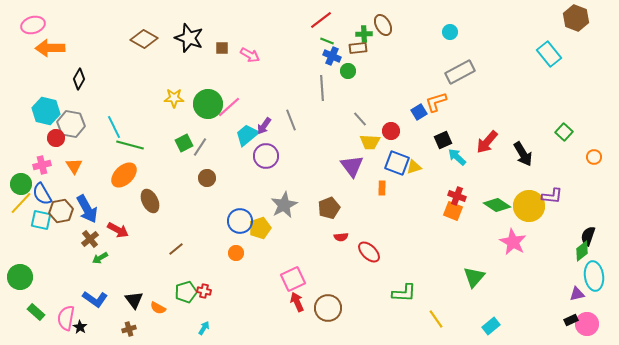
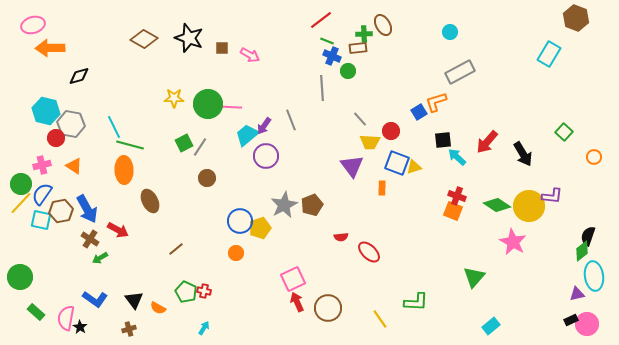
cyan rectangle at (549, 54): rotated 70 degrees clockwise
black diamond at (79, 79): moved 3 px up; rotated 45 degrees clockwise
pink line at (229, 107): rotated 45 degrees clockwise
black square at (443, 140): rotated 18 degrees clockwise
orange triangle at (74, 166): rotated 24 degrees counterclockwise
orange ellipse at (124, 175): moved 5 px up; rotated 48 degrees counterclockwise
blue semicircle at (42, 194): rotated 65 degrees clockwise
brown pentagon at (329, 208): moved 17 px left, 3 px up
brown cross at (90, 239): rotated 18 degrees counterclockwise
green pentagon at (186, 292): rotated 30 degrees counterclockwise
green L-shape at (404, 293): moved 12 px right, 9 px down
yellow line at (436, 319): moved 56 px left
